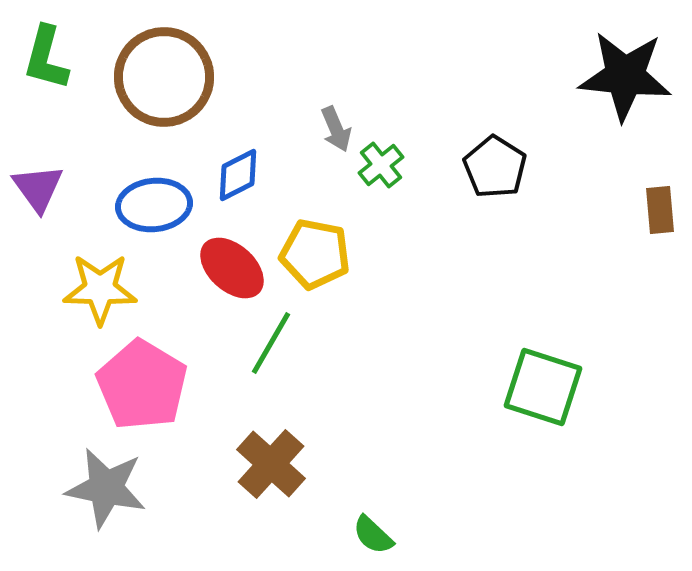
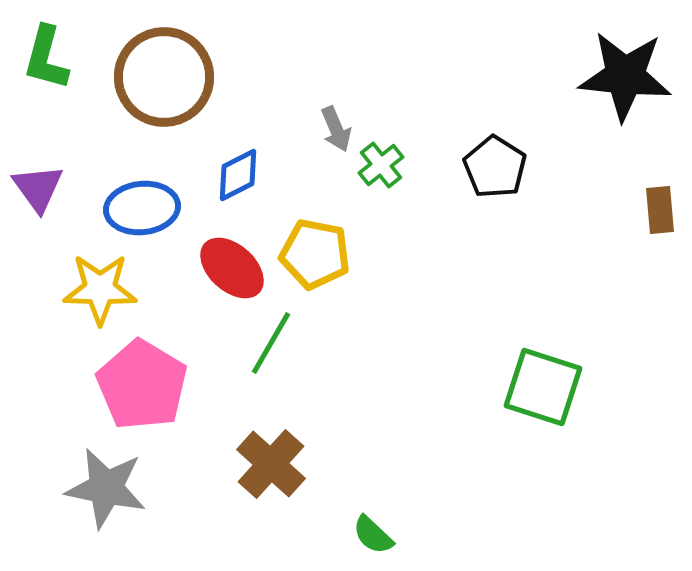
blue ellipse: moved 12 px left, 3 px down
